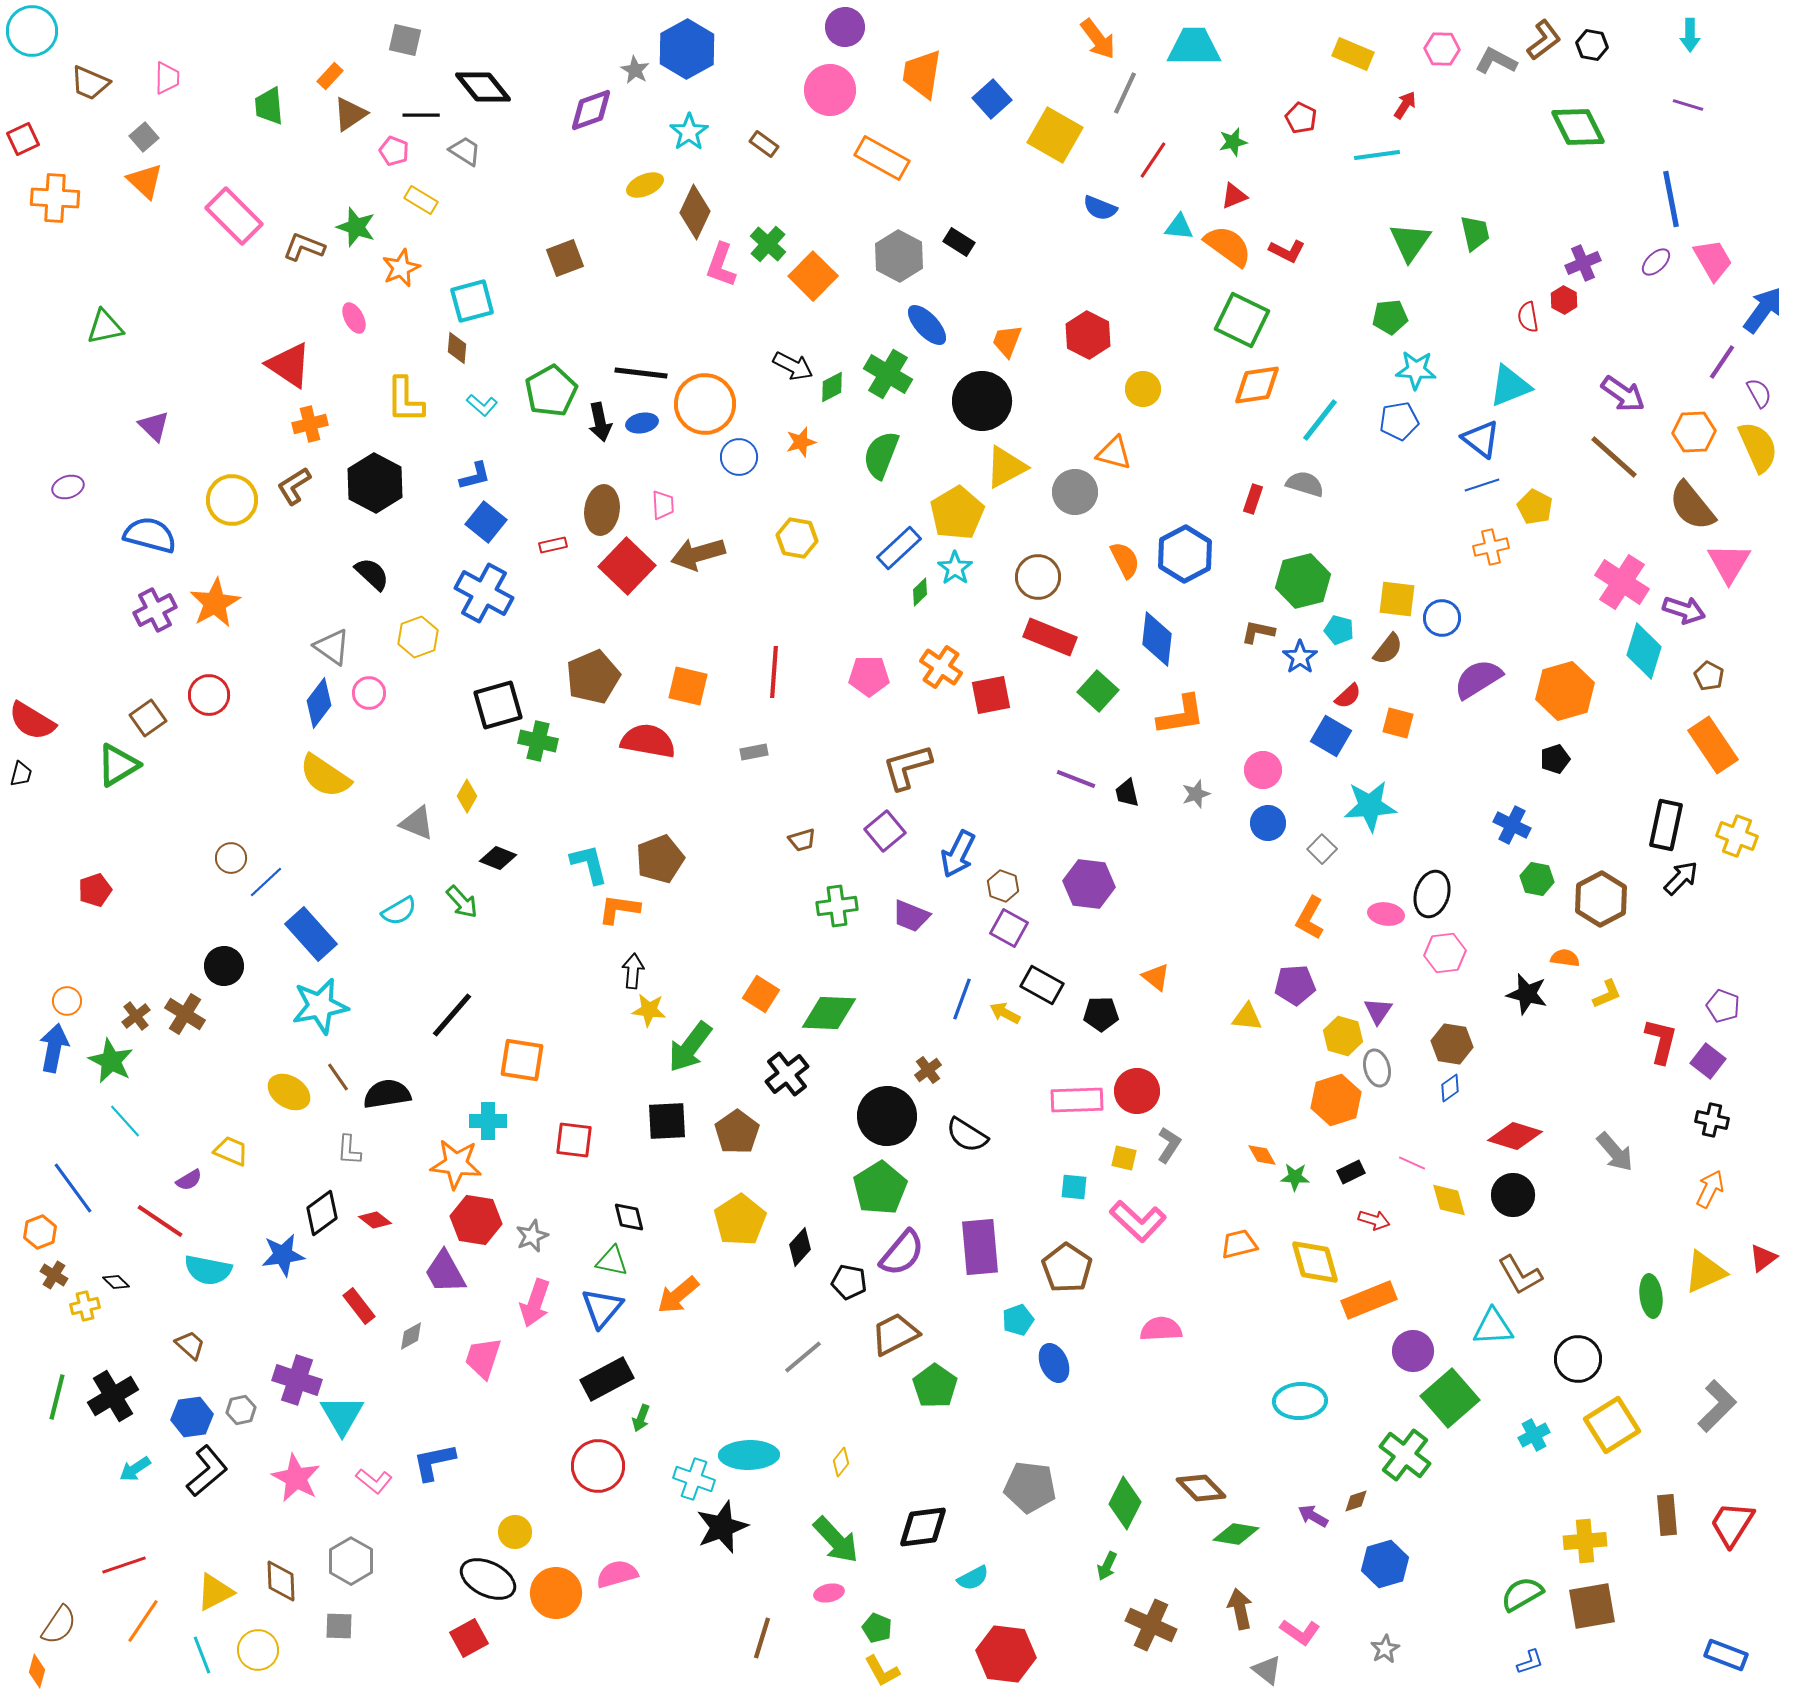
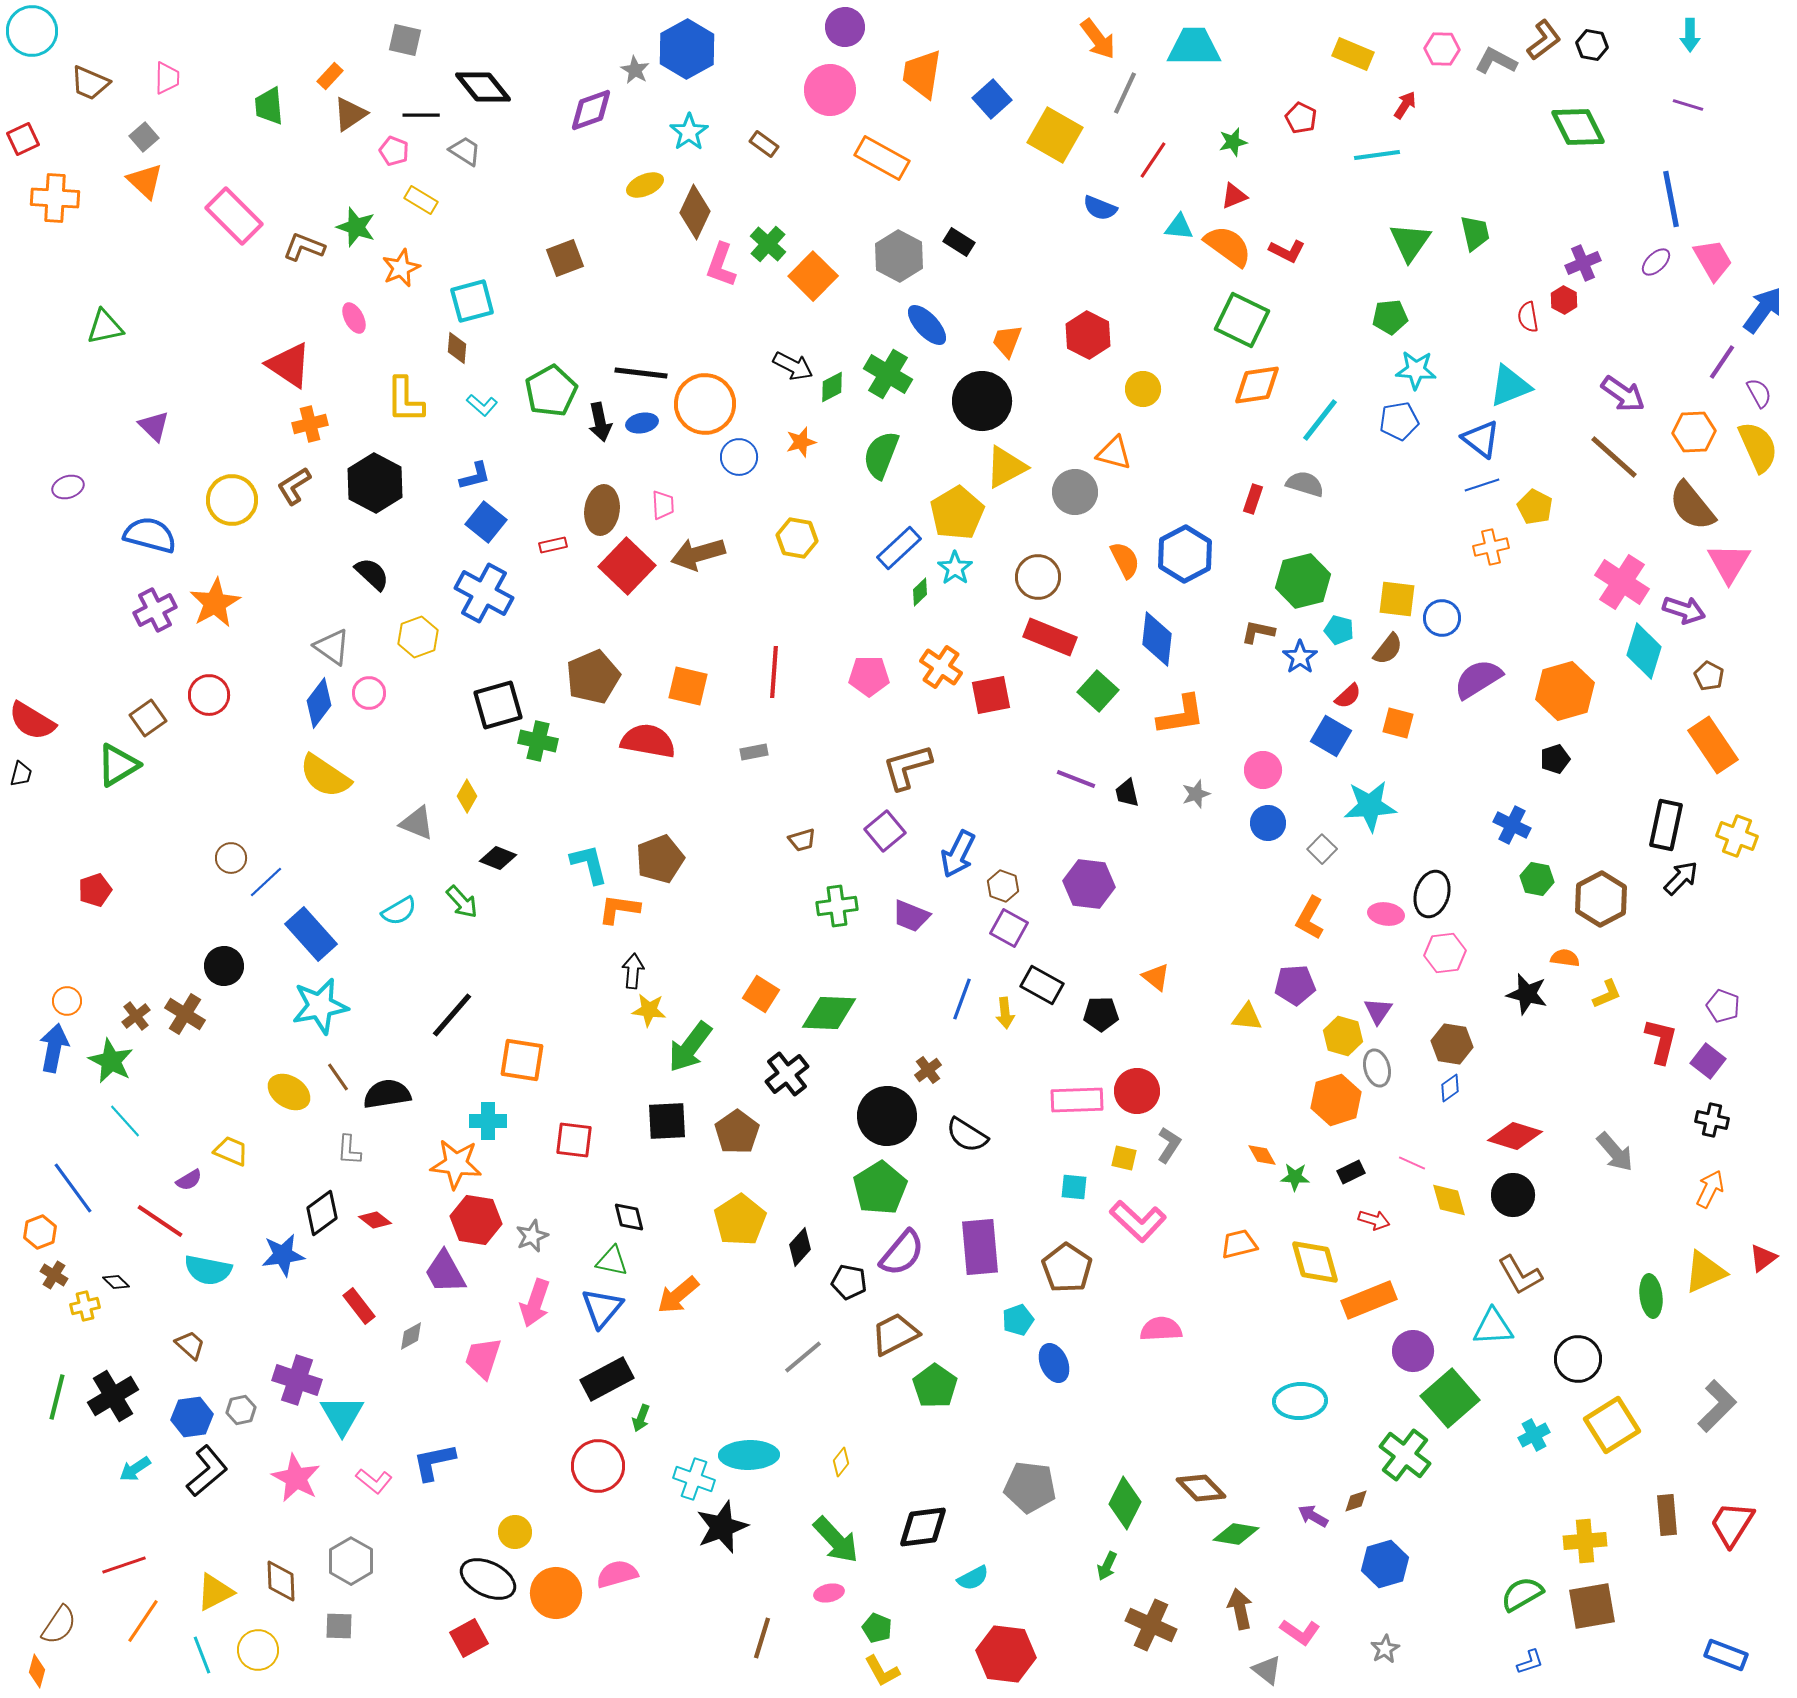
yellow arrow at (1005, 1013): rotated 124 degrees counterclockwise
